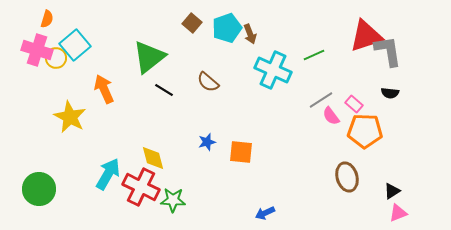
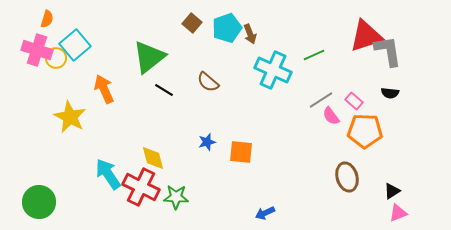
pink rectangle: moved 3 px up
cyan arrow: rotated 64 degrees counterclockwise
green circle: moved 13 px down
green star: moved 3 px right, 3 px up
